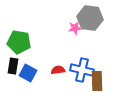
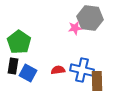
green pentagon: rotated 25 degrees clockwise
